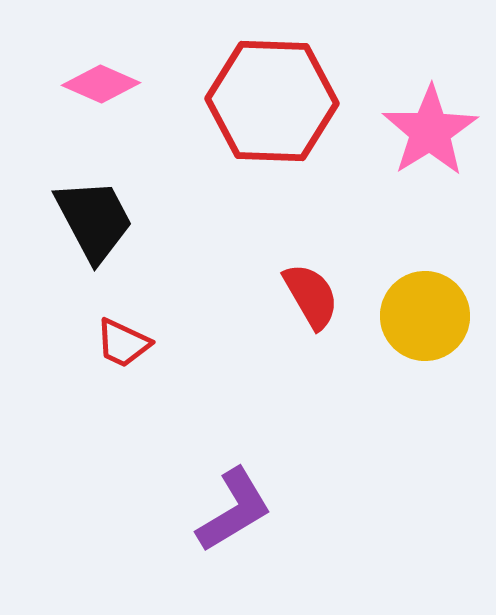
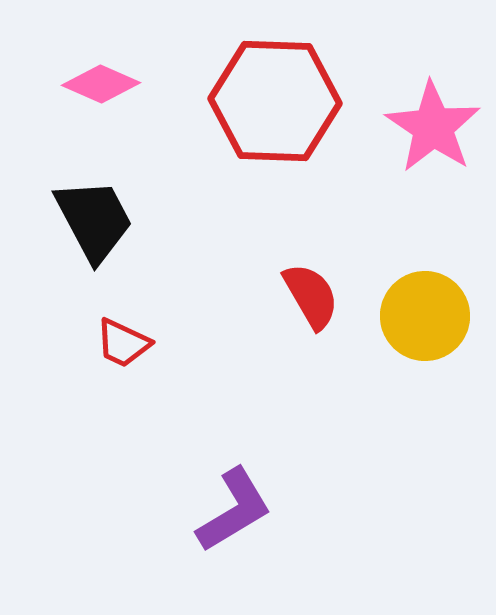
red hexagon: moved 3 px right
pink star: moved 3 px right, 4 px up; rotated 6 degrees counterclockwise
